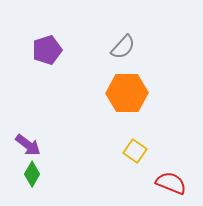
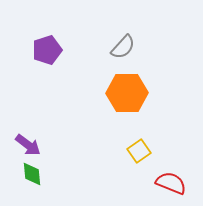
yellow square: moved 4 px right; rotated 20 degrees clockwise
green diamond: rotated 35 degrees counterclockwise
